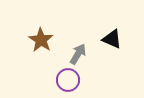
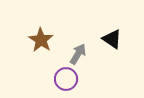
black triangle: rotated 10 degrees clockwise
purple circle: moved 2 px left, 1 px up
